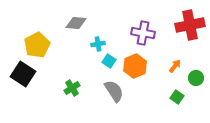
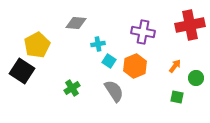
purple cross: moved 1 px up
black square: moved 1 px left, 3 px up
green square: rotated 24 degrees counterclockwise
